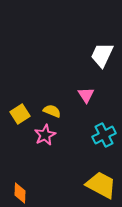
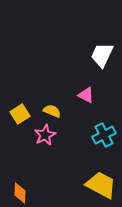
pink triangle: rotated 30 degrees counterclockwise
